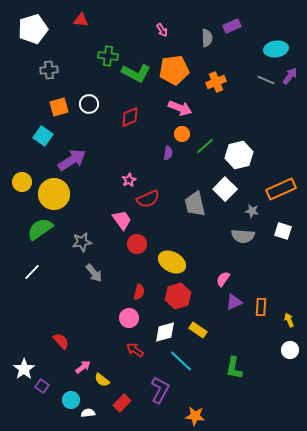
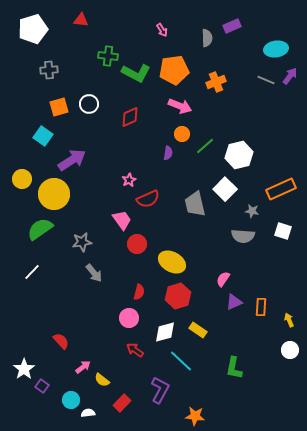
pink arrow at (180, 108): moved 2 px up
yellow circle at (22, 182): moved 3 px up
